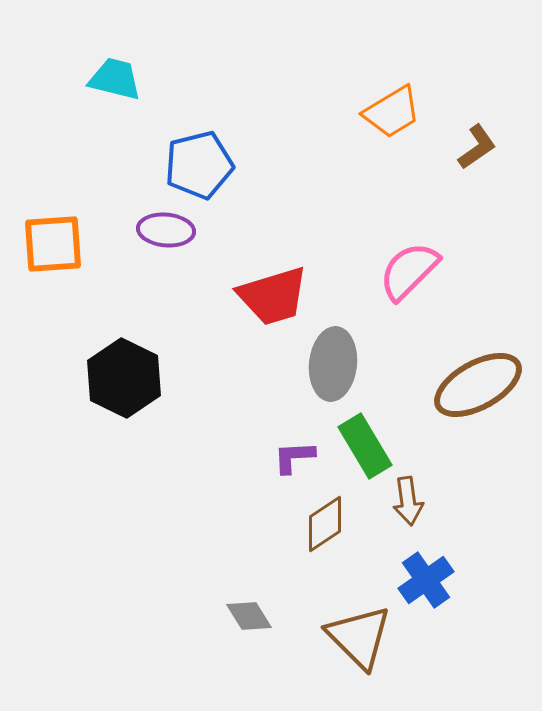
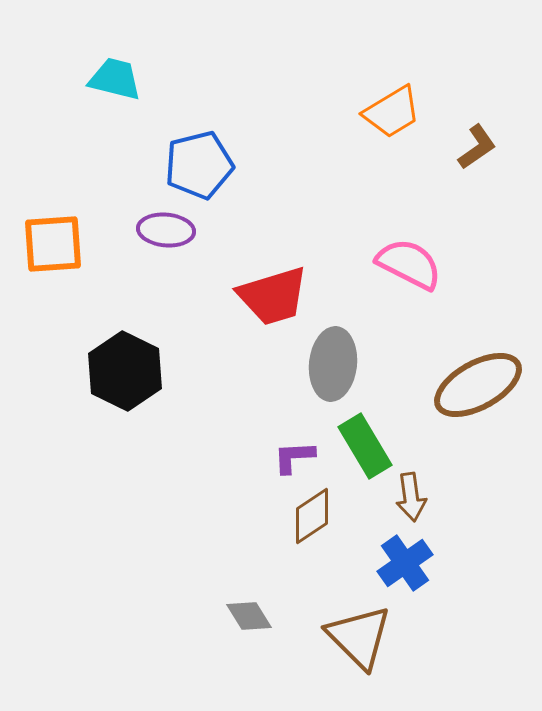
pink semicircle: moved 7 px up; rotated 72 degrees clockwise
black hexagon: moved 1 px right, 7 px up
brown arrow: moved 3 px right, 4 px up
brown diamond: moved 13 px left, 8 px up
blue cross: moved 21 px left, 17 px up
